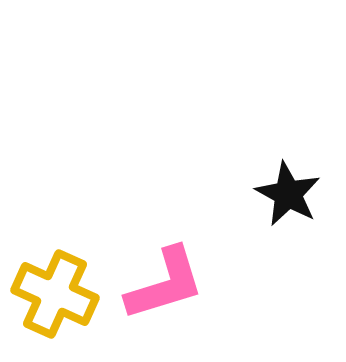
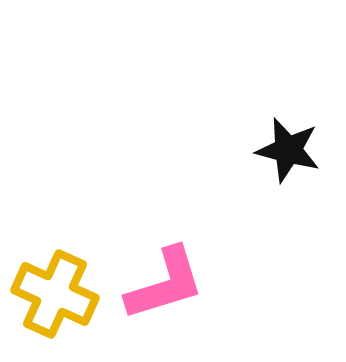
black star: moved 44 px up; rotated 14 degrees counterclockwise
